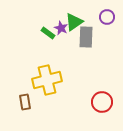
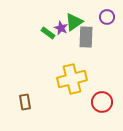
yellow cross: moved 25 px right, 1 px up
